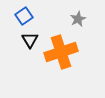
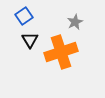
gray star: moved 3 px left, 3 px down
